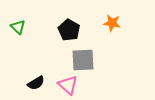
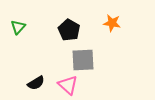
green triangle: rotated 28 degrees clockwise
